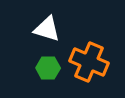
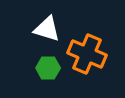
orange cross: moved 2 px left, 8 px up
